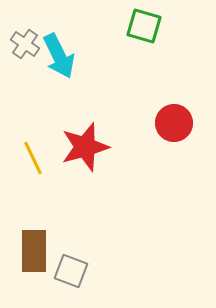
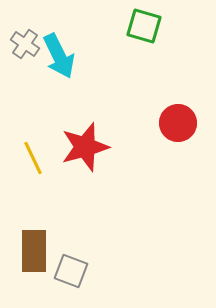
red circle: moved 4 px right
